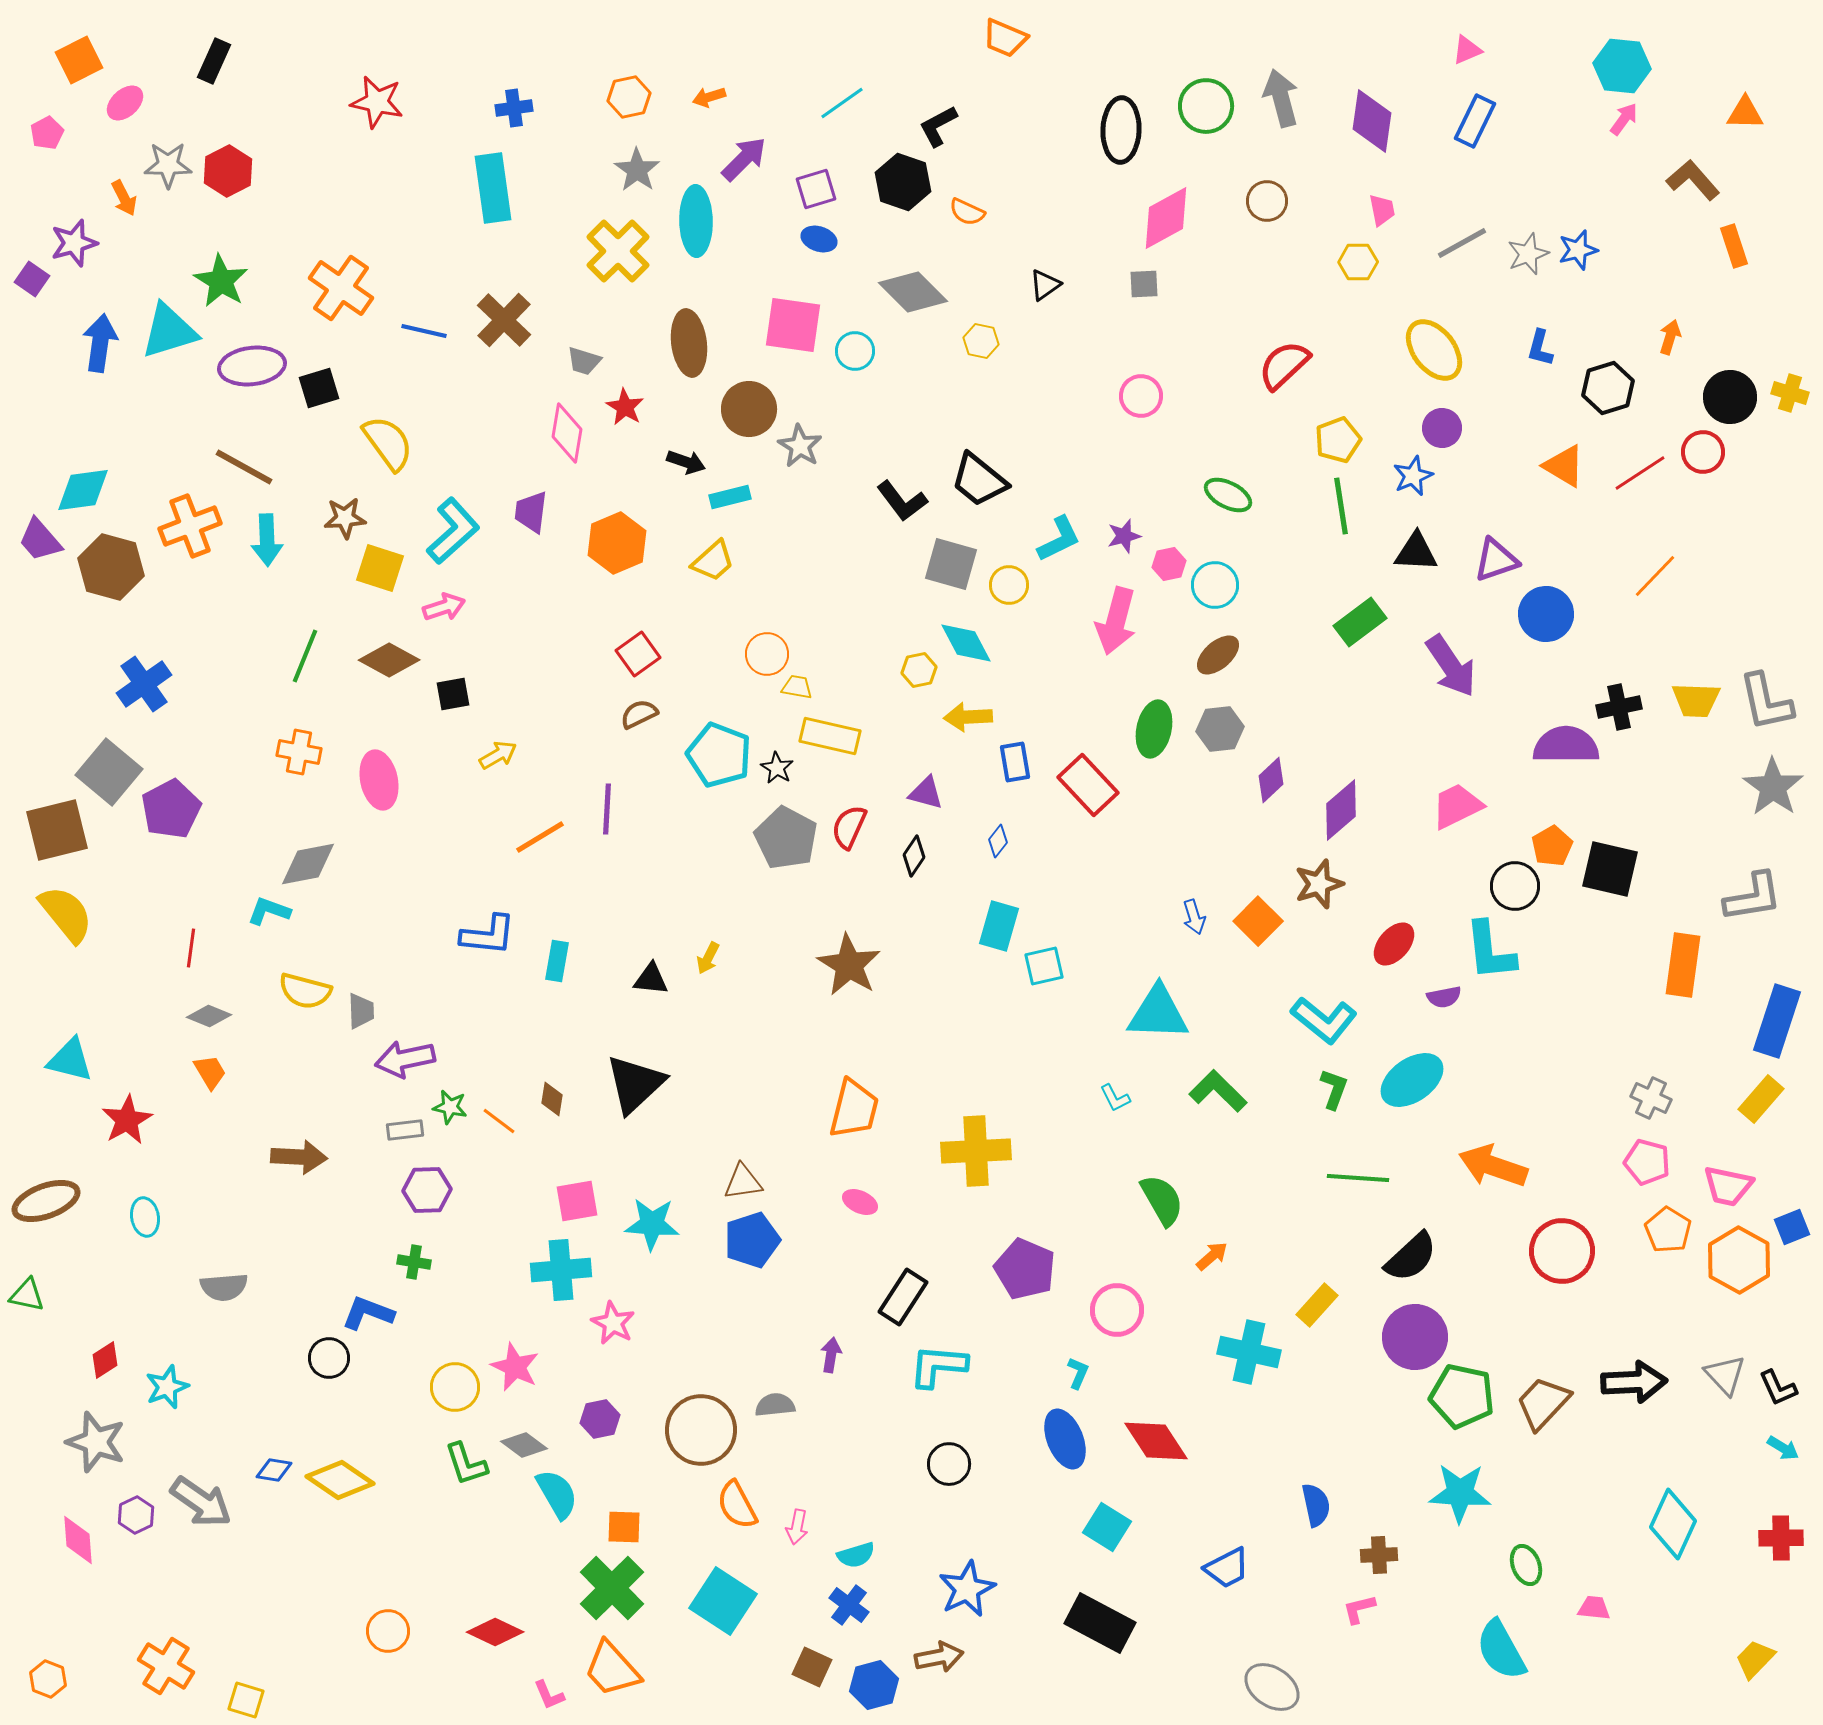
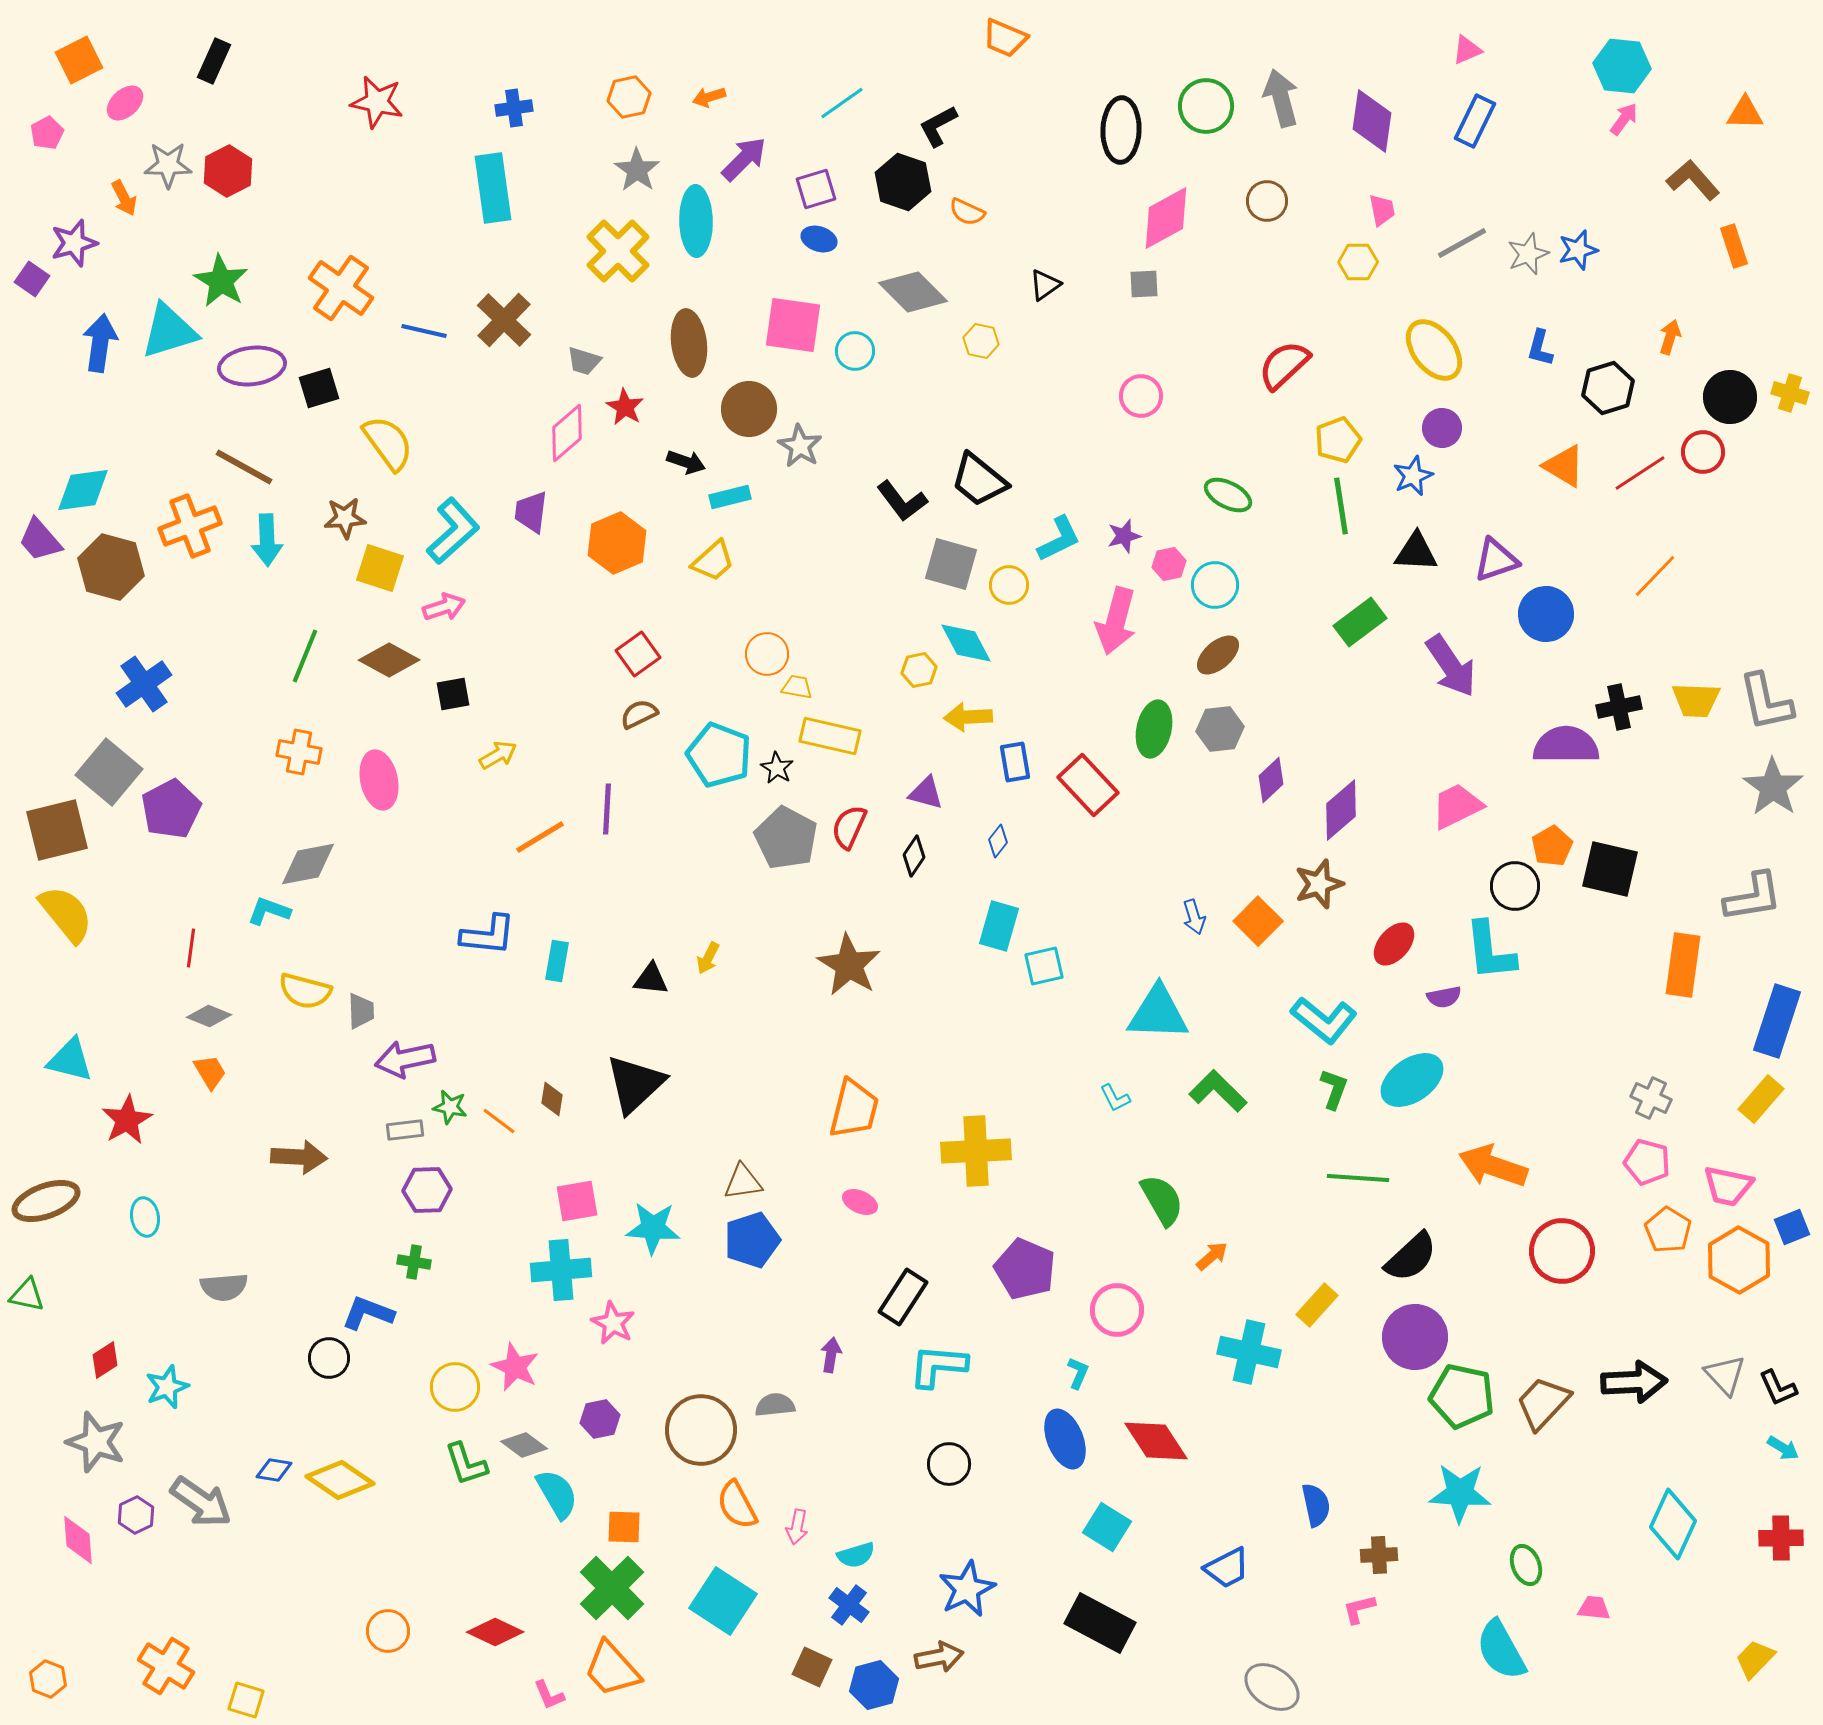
pink diamond at (567, 433): rotated 40 degrees clockwise
cyan star at (652, 1224): moved 1 px right, 4 px down
